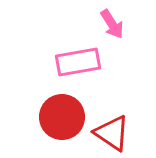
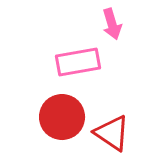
pink arrow: rotated 16 degrees clockwise
